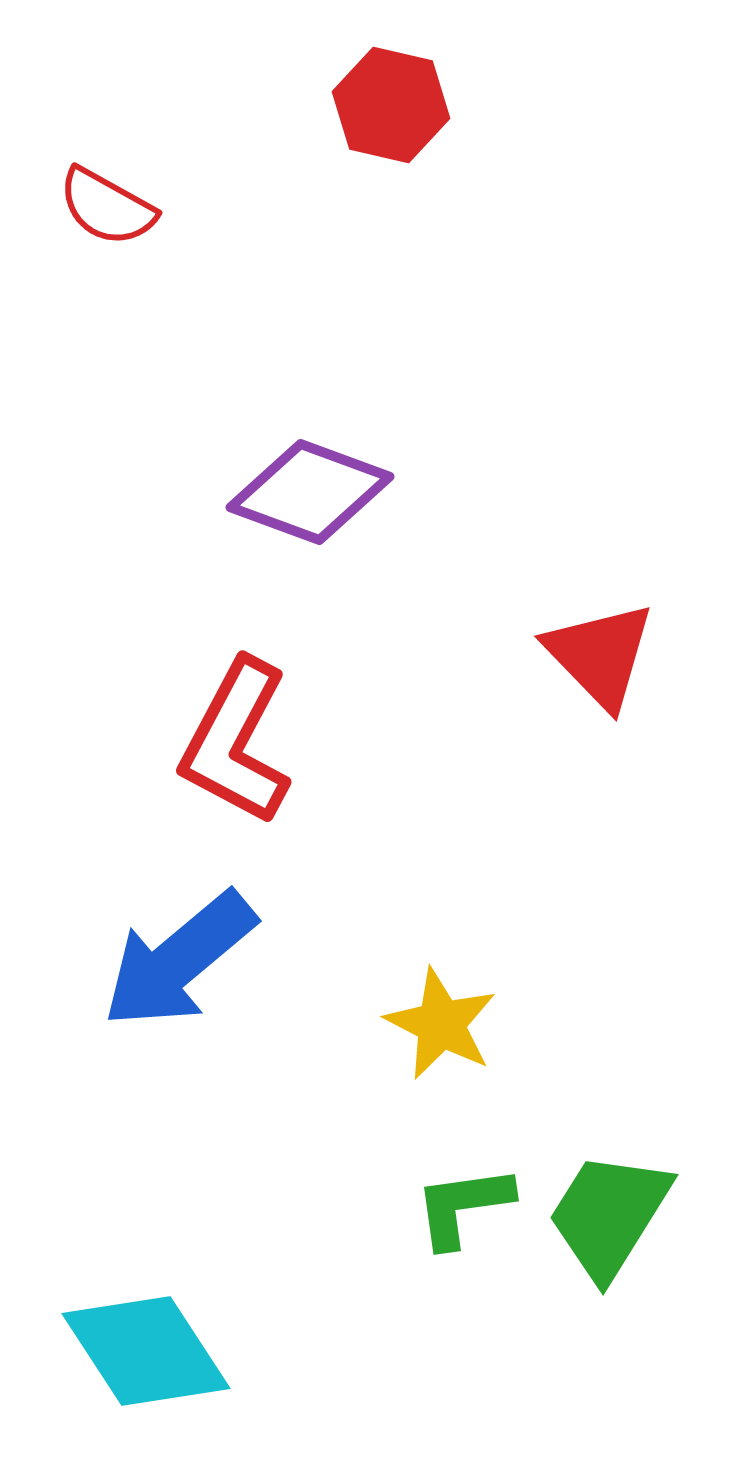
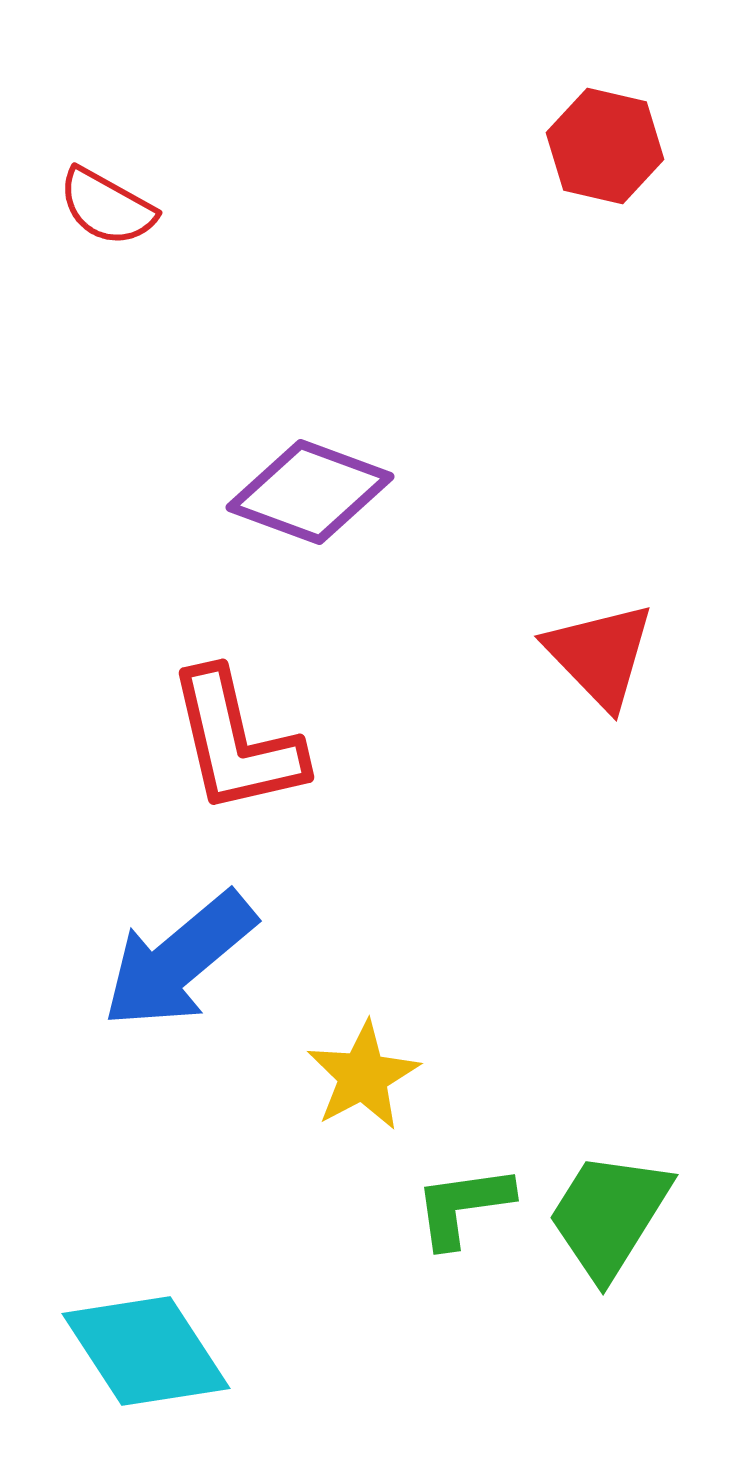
red hexagon: moved 214 px right, 41 px down
red L-shape: rotated 41 degrees counterclockwise
yellow star: moved 78 px left, 52 px down; rotated 17 degrees clockwise
